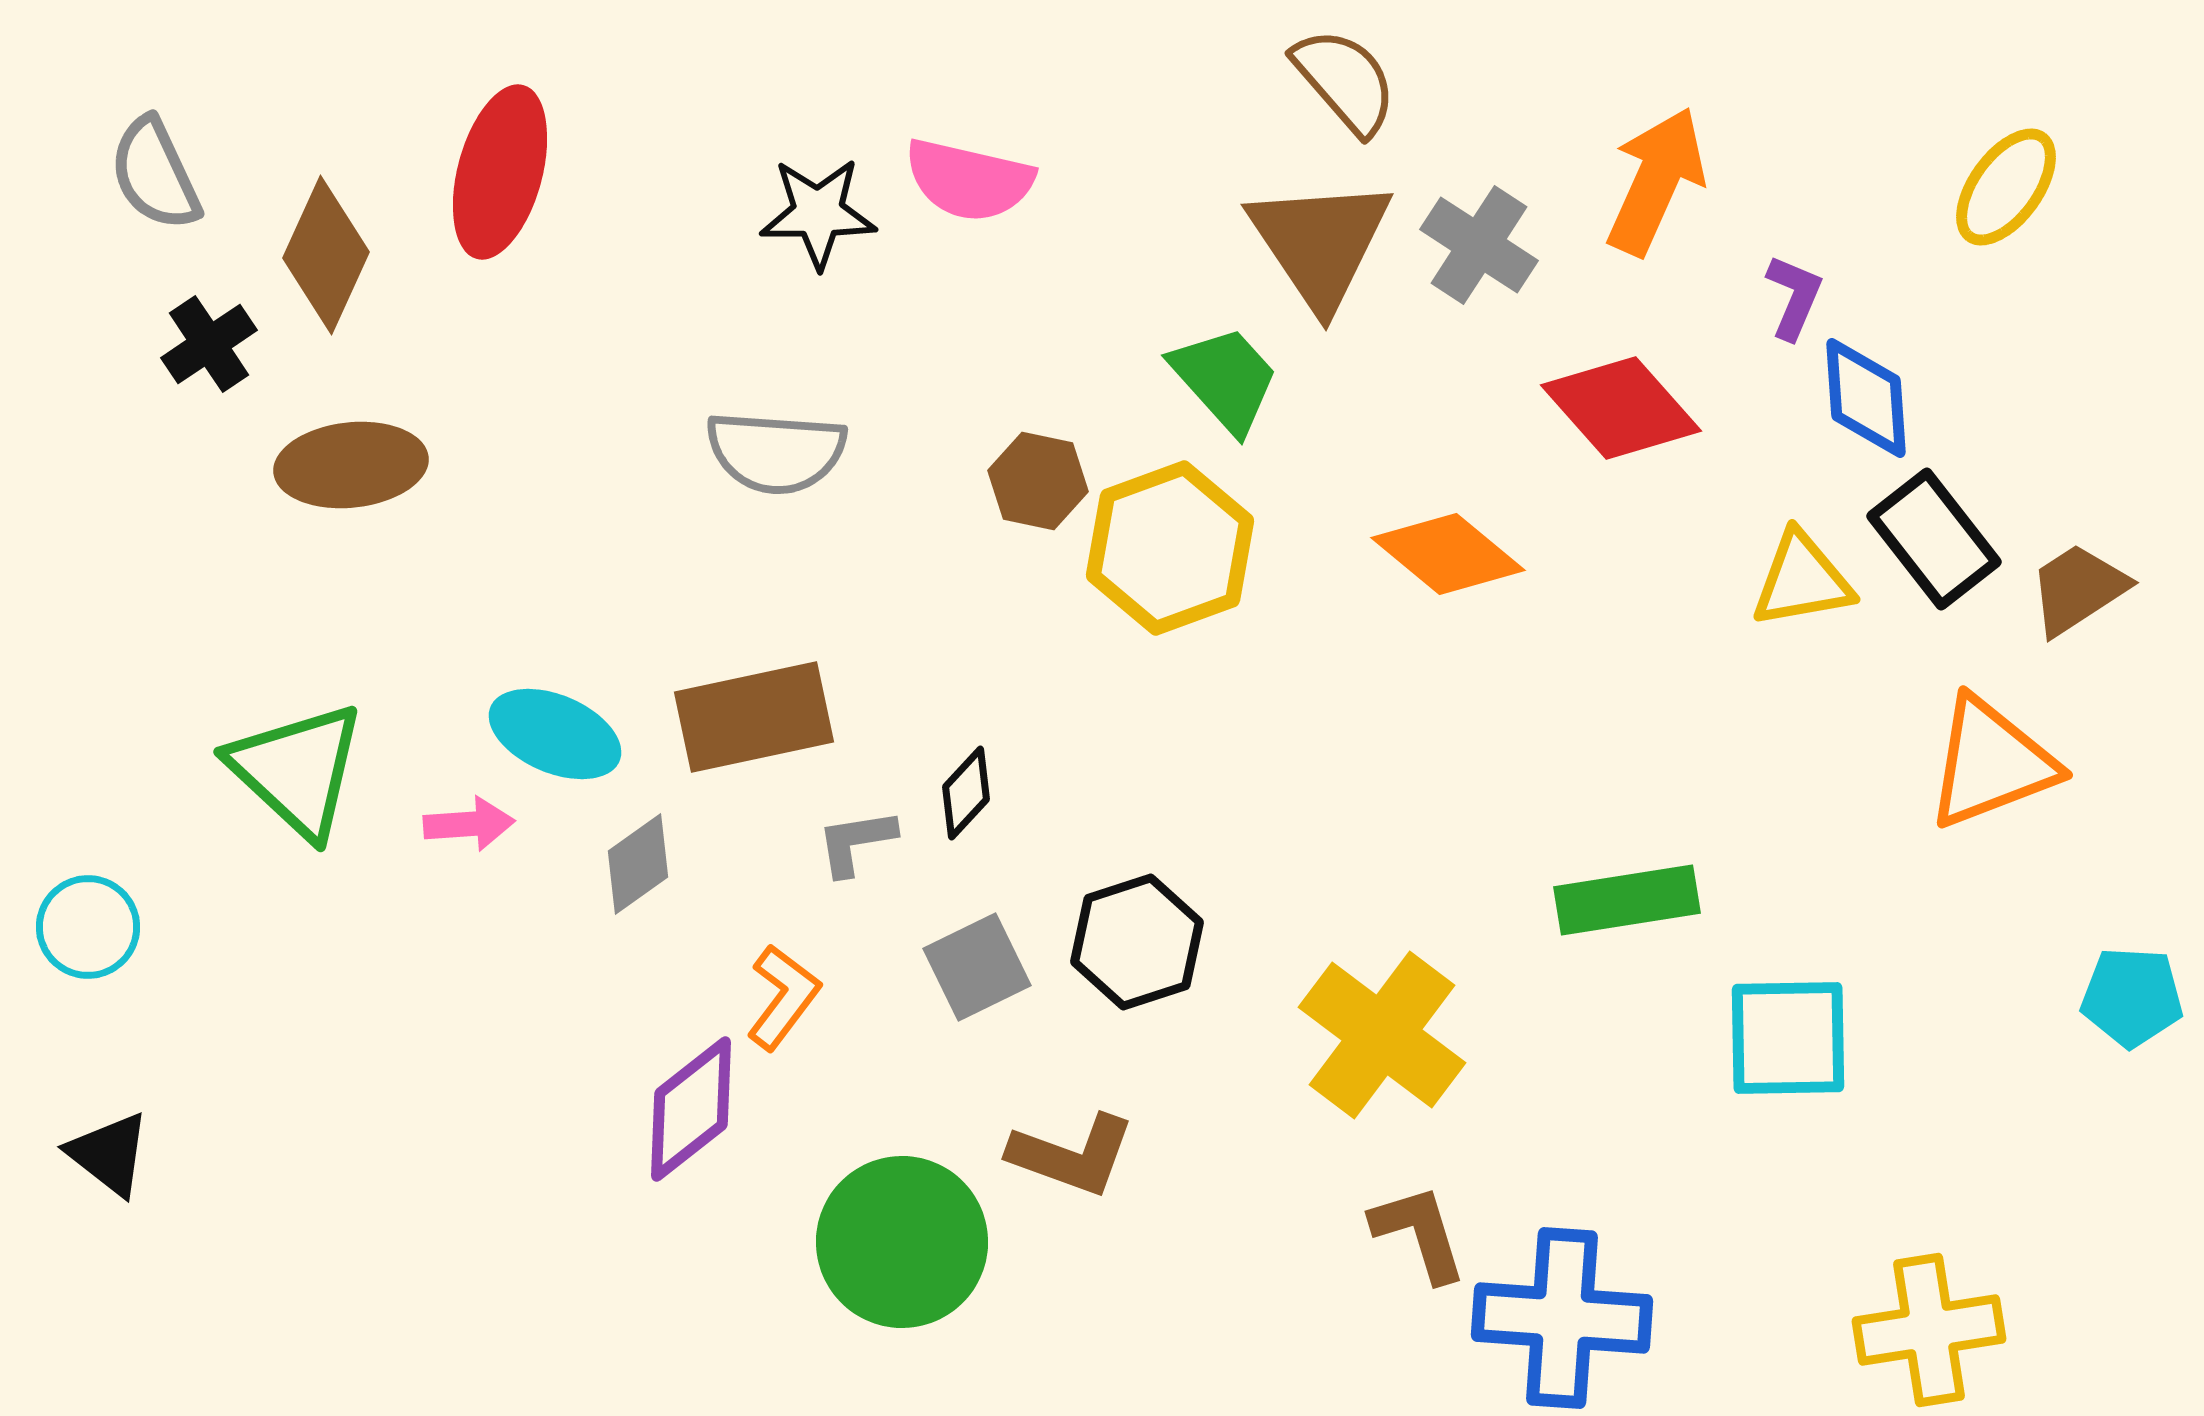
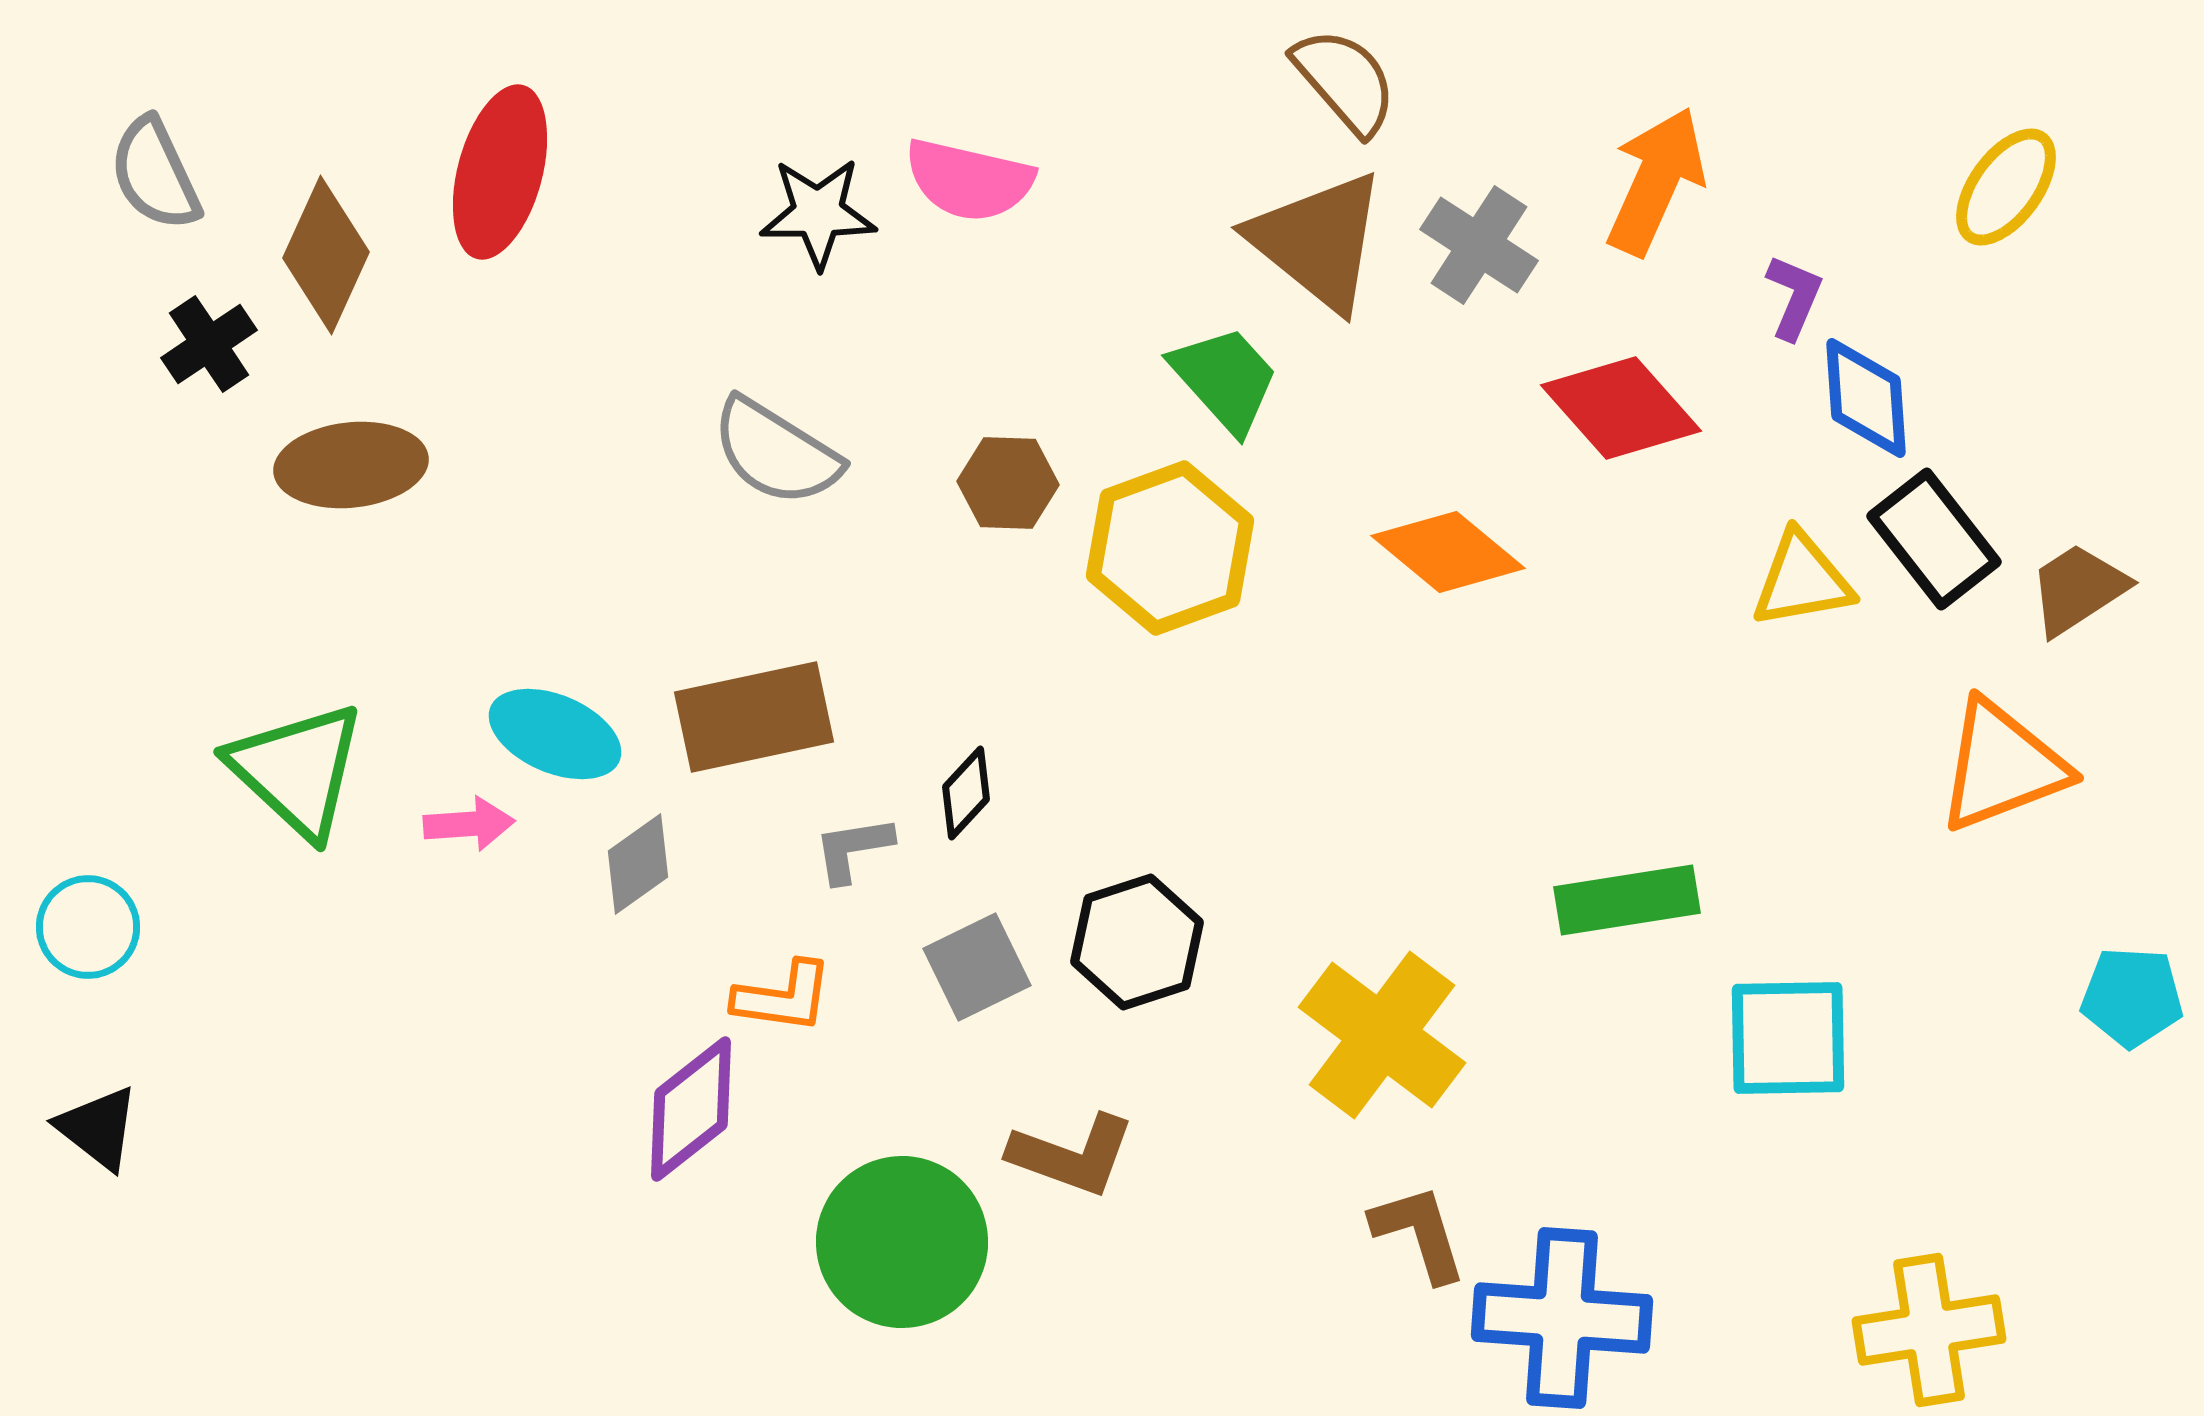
brown triangle at (1320, 243): moved 2 px left, 2 px up; rotated 17 degrees counterclockwise
gray semicircle at (776, 452): rotated 28 degrees clockwise
brown hexagon at (1038, 481): moved 30 px left, 2 px down; rotated 10 degrees counterclockwise
orange diamond at (1448, 554): moved 2 px up
orange triangle at (1991, 763): moved 11 px right, 3 px down
gray L-shape at (856, 842): moved 3 px left, 7 px down
orange L-shape at (783, 997): rotated 61 degrees clockwise
black triangle at (109, 1154): moved 11 px left, 26 px up
